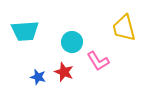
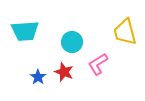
yellow trapezoid: moved 1 px right, 4 px down
pink L-shape: moved 3 px down; rotated 90 degrees clockwise
blue star: rotated 21 degrees clockwise
